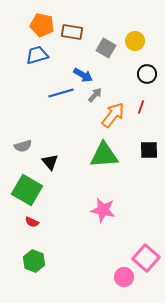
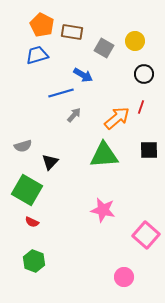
orange pentagon: rotated 15 degrees clockwise
gray square: moved 2 px left
black circle: moved 3 px left
gray arrow: moved 21 px left, 20 px down
orange arrow: moved 4 px right, 3 px down; rotated 12 degrees clockwise
black triangle: rotated 24 degrees clockwise
pink square: moved 23 px up
